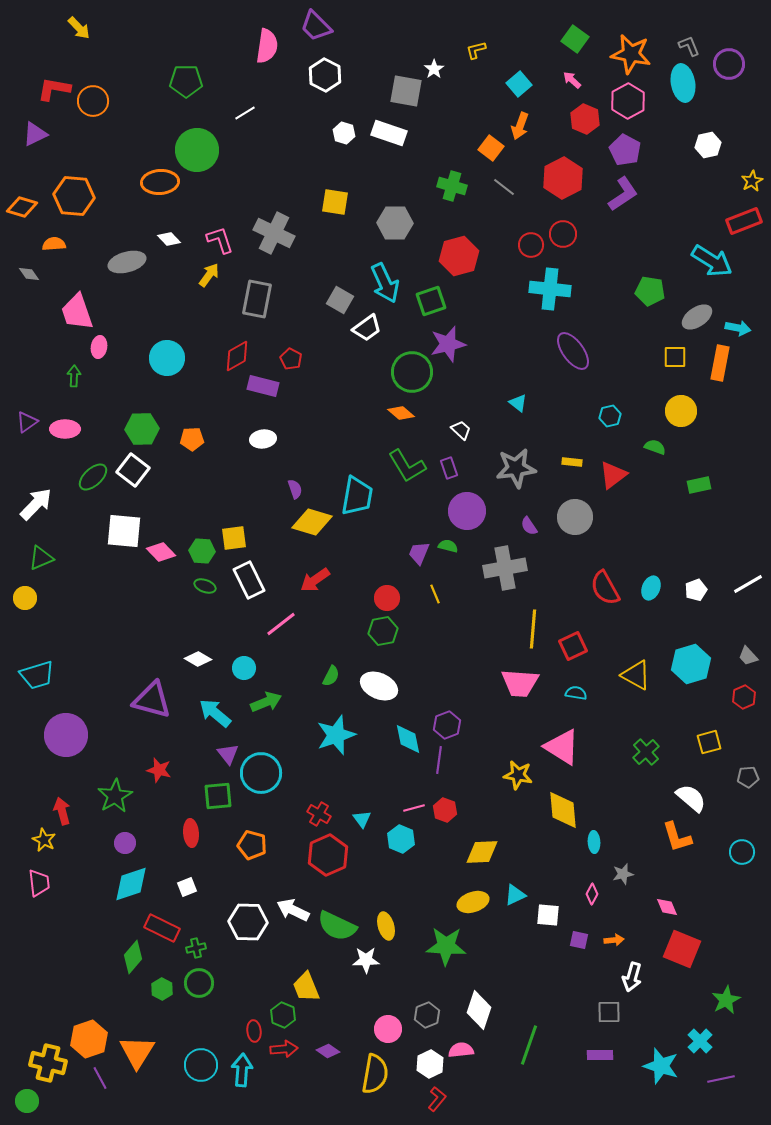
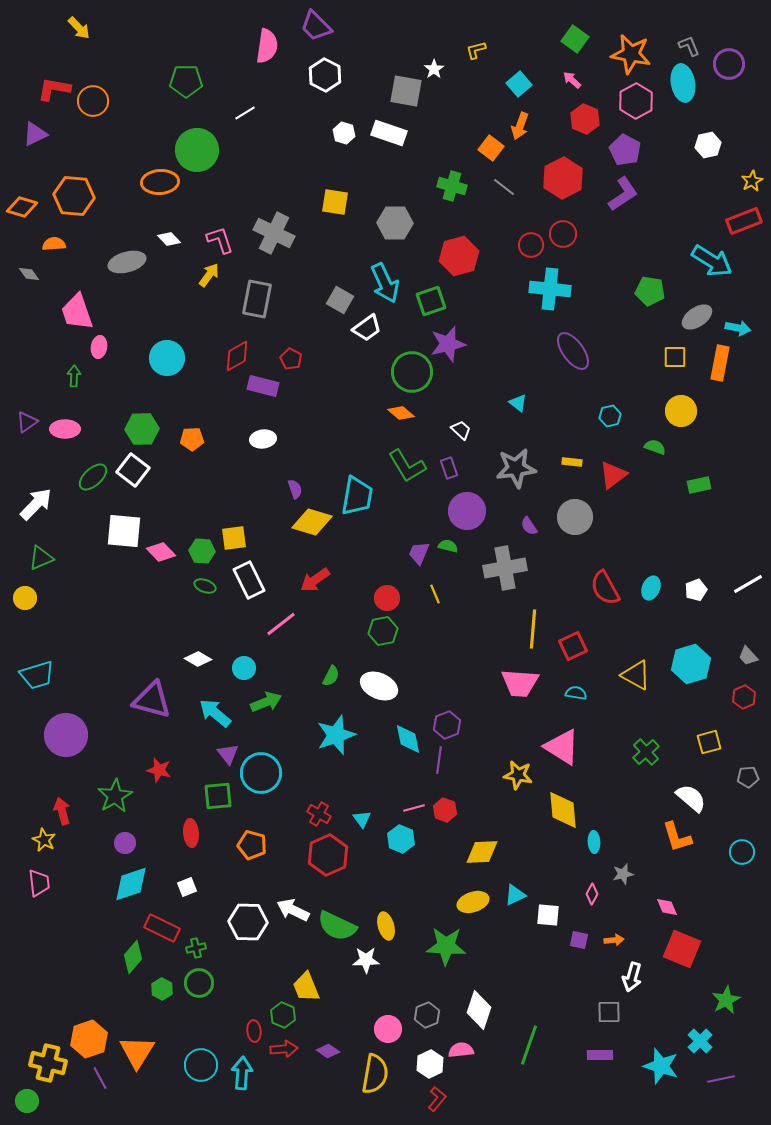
pink hexagon at (628, 101): moved 8 px right
cyan arrow at (242, 1070): moved 3 px down
